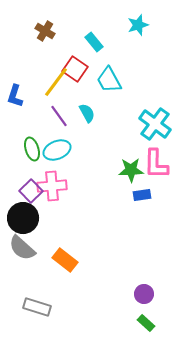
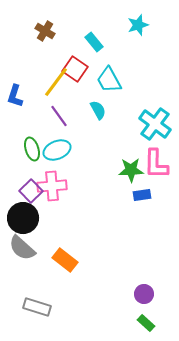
cyan semicircle: moved 11 px right, 3 px up
